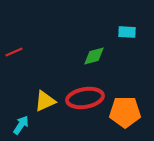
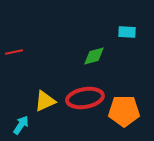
red line: rotated 12 degrees clockwise
orange pentagon: moved 1 px left, 1 px up
